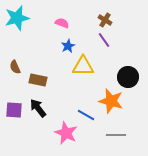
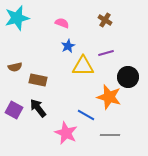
purple line: moved 2 px right, 13 px down; rotated 70 degrees counterclockwise
brown semicircle: rotated 80 degrees counterclockwise
orange star: moved 2 px left, 4 px up
purple square: rotated 24 degrees clockwise
gray line: moved 6 px left
